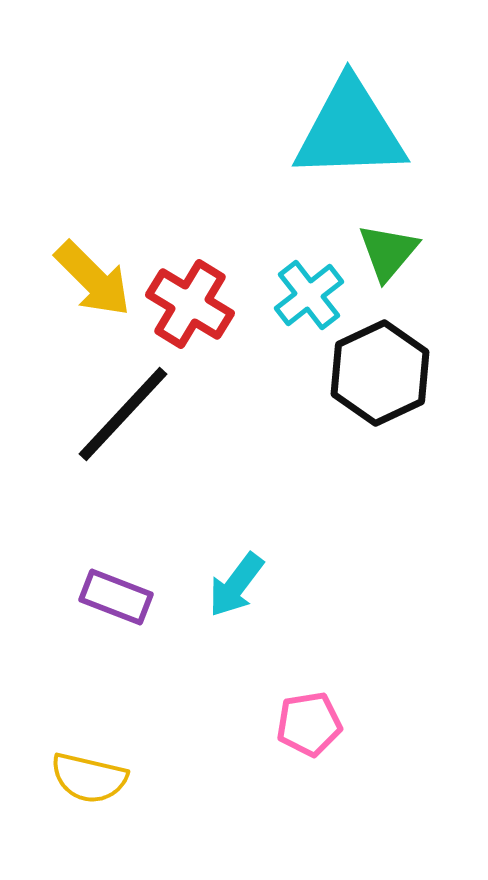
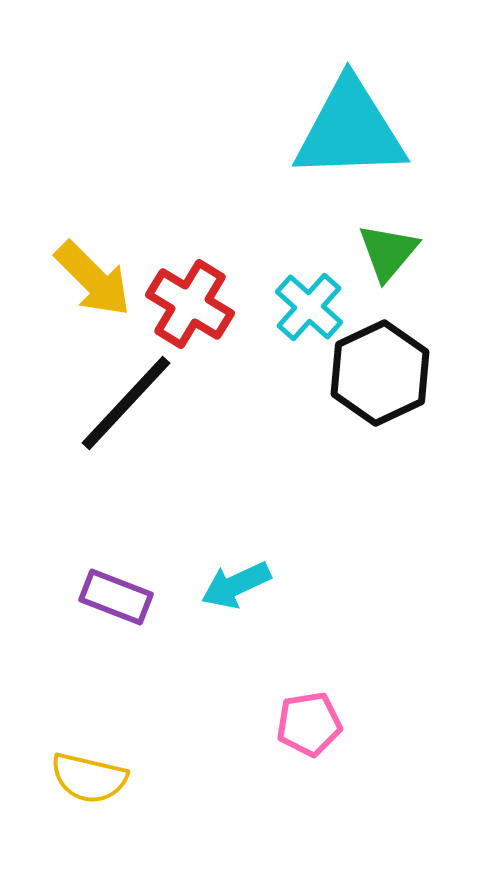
cyan cross: moved 12 px down; rotated 10 degrees counterclockwise
black line: moved 3 px right, 11 px up
cyan arrow: rotated 28 degrees clockwise
